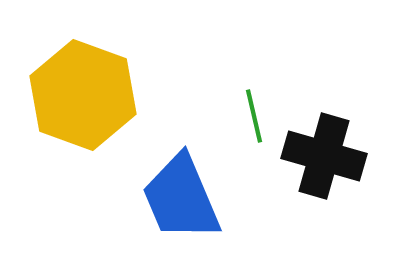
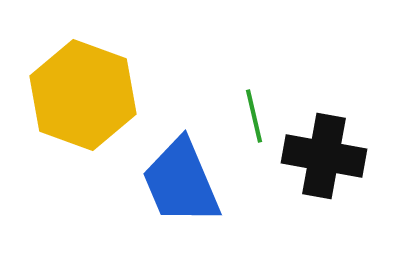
black cross: rotated 6 degrees counterclockwise
blue trapezoid: moved 16 px up
